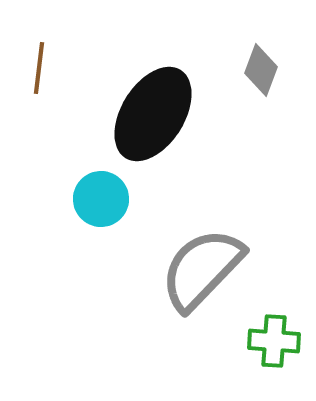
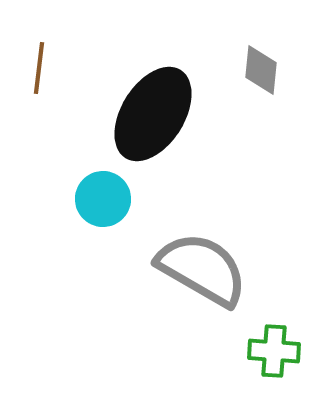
gray diamond: rotated 15 degrees counterclockwise
cyan circle: moved 2 px right
gray semicircle: rotated 76 degrees clockwise
green cross: moved 10 px down
